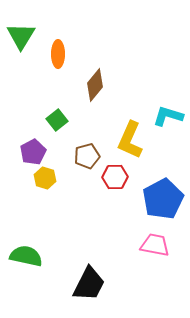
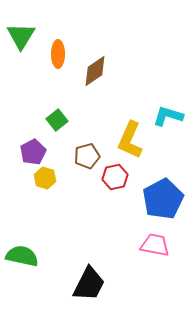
brown diamond: moved 14 px up; rotated 16 degrees clockwise
red hexagon: rotated 10 degrees counterclockwise
green semicircle: moved 4 px left
